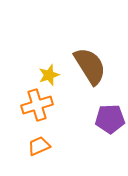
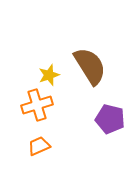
purple pentagon: rotated 16 degrees clockwise
